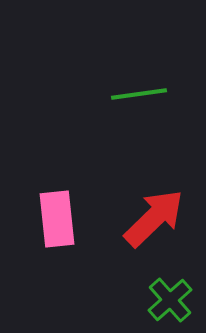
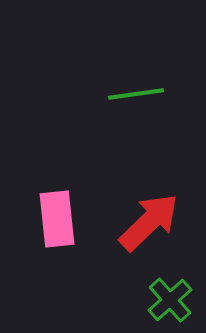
green line: moved 3 px left
red arrow: moved 5 px left, 4 px down
